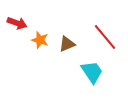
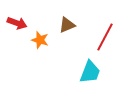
red line: rotated 68 degrees clockwise
brown triangle: moved 19 px up
cyan trapezoid: moved 2 px left; rotated 55 degrees clockwise
